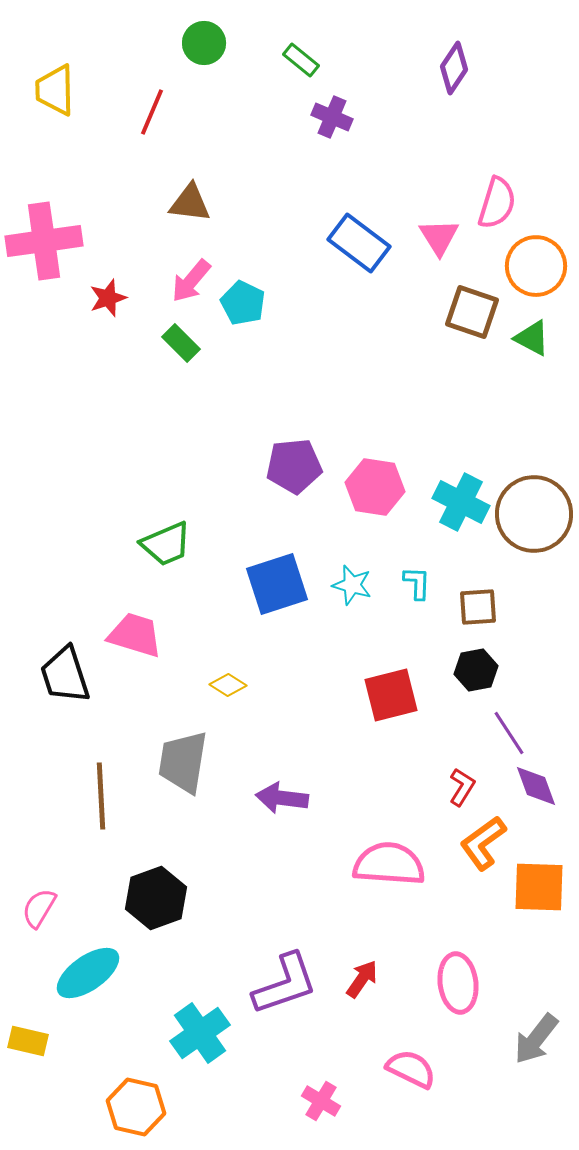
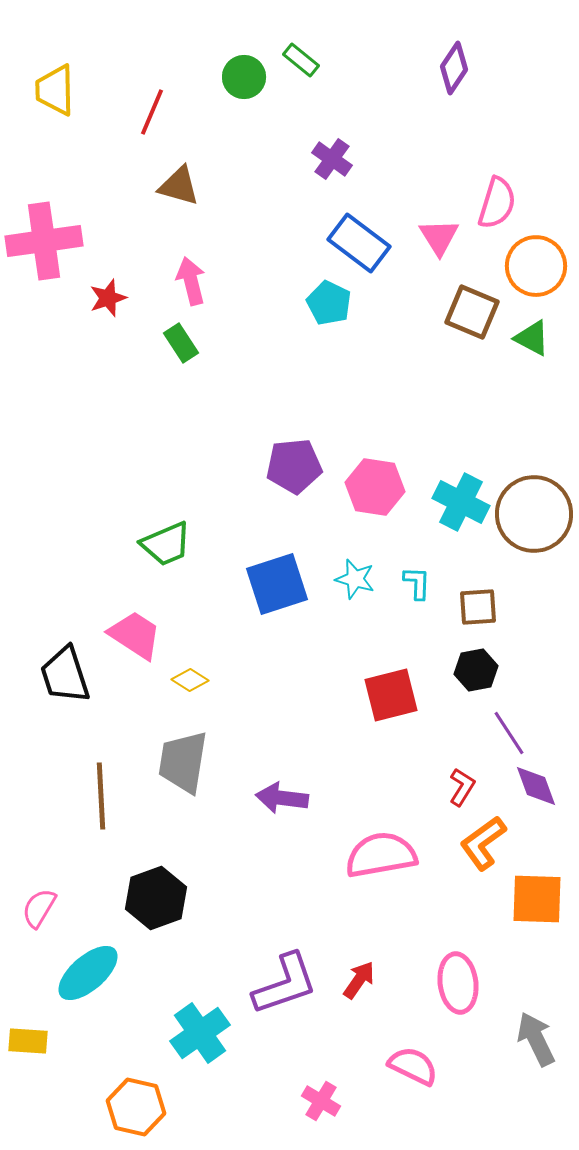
green circle at (204, 43): moved 40 px right, 34 px down
purple cross at (332, 117): moved 42 px down; rotated 12 degrees clockwise
brown triangle at (190, 203): moved 11 px left, 17 px up; rotated 9 degrees clockwise
pink arrow at (191, 281): rotated 126 degrees clockwise
cyan pentagon at (243, 303): moved 86 px right
brown square at (472, 312): rotated 4 degrees clockwise
green rectangle at (181, 343): rotated 12 degrees clockwise
cyan star at (352, 585): moved 3 px right, 6 px up
pink trapezoid at (135, 635): rotated 16 degrees clockwise
yellow diamond at (228, 685): moved 38 px left, 5 px up
pink semicircle at (389, 864): moved 8 px left, 9 px up; rotated 14 degrees counterclockwise
orange square at (539, 887): moved 2 px left, 12 px down
cyan ellipse at (88, 973): rotated 6 degrees counterclockwise
red arrow at (362, 979): moved 3 px left, 1 px down
gray arrow at (536, 1039): rotated 116 degrees clockwise
yellow rectangle at (28, 1041): rotated 9 degrees counterclockwise
pink semicircle at (411, 1069): moved 2 px right, 3 px up
